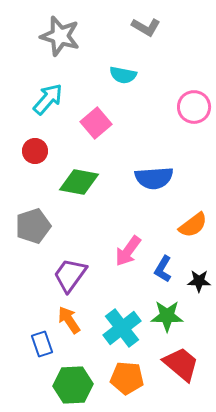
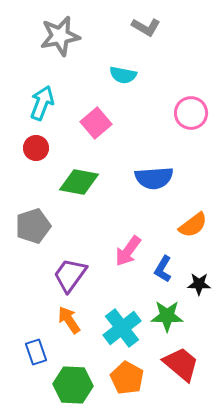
gray star: rotated 27 degrees counterclockwise
cyan arrow: moved 6 px left, 4 px down; rotated 20 degrees counterclockwise
pink circle: moved 3 px left, 6 px down
red circle: moved 1 px right, 3 px up
black star: moved 3 px down
blue rectangle: moved 6 px left, 8 px down
orange pentagon: rotated 24 degrees clockwise
green hexagon: rotated 6 degrees clockwise
